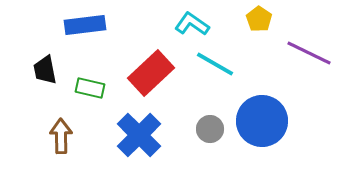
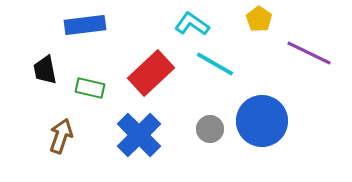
brown arrow: rotated 20 degrees clockwise
